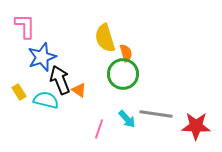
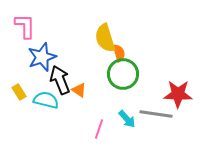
orange semicircle: moved 7 px left
red star: moved 18 px left, 32 px up
